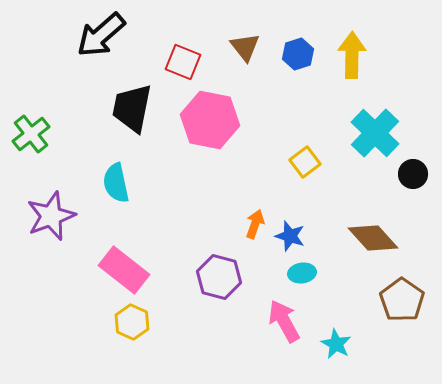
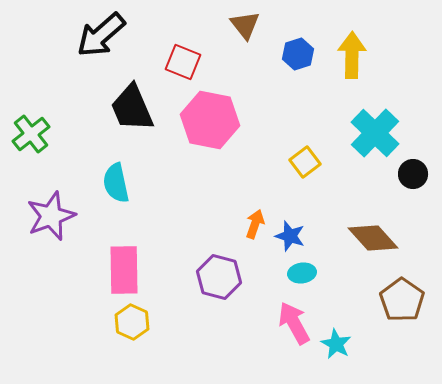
brown triangle: moved 22 px up
black trapezoid: rotated 34 degrees counterclockwise
pink rectangle: rotated 51 degrees clockwise
pink arrow: moved 10 px right, 2 px down
